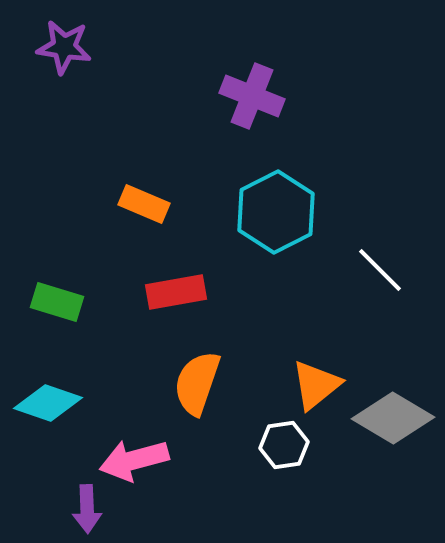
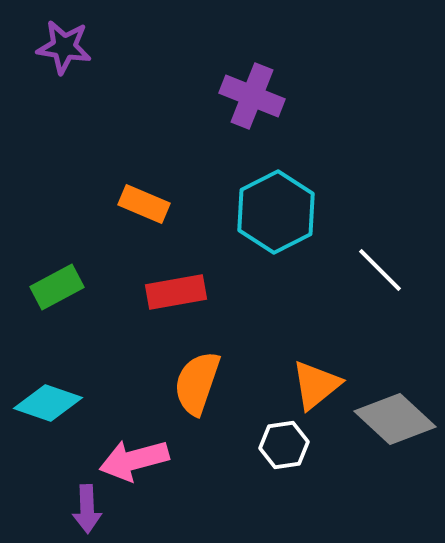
green rectangle: moved 15 px up; rotated 45 degrees counterclockwise
gray diamond: moved 2 px right, 1 px down; rotated 12 degrees clockwise
